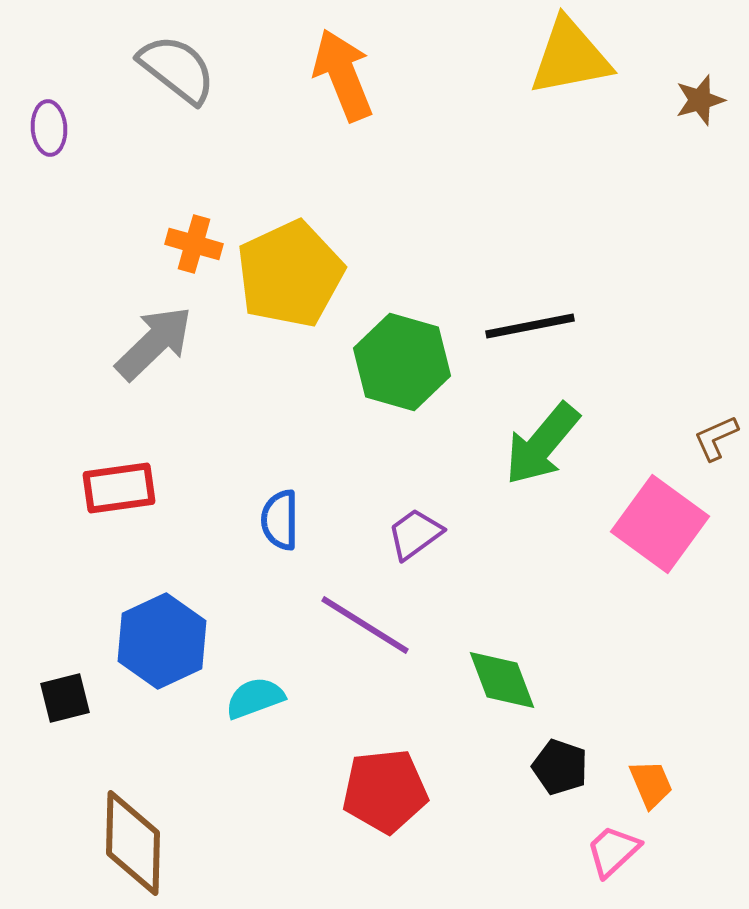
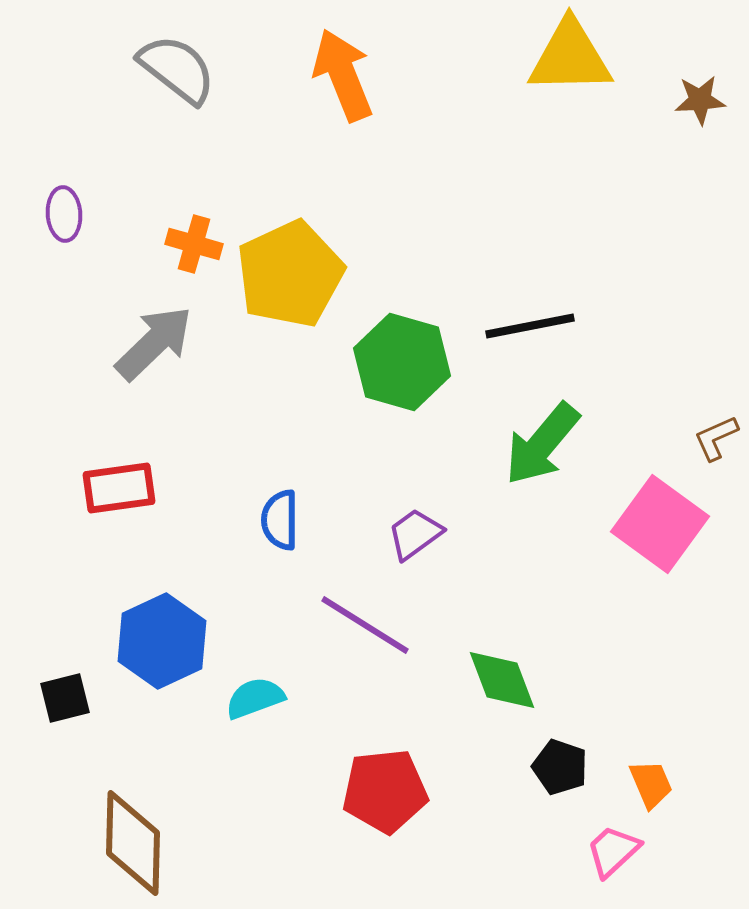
yellow triangle: rotated 10 degrees clockwise
brown star: rotated 12 degrees clockwise
purple ellipse: moved 15 px right, 86 px down
